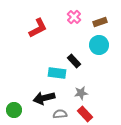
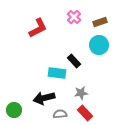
red rectangle: moved 1 px up
